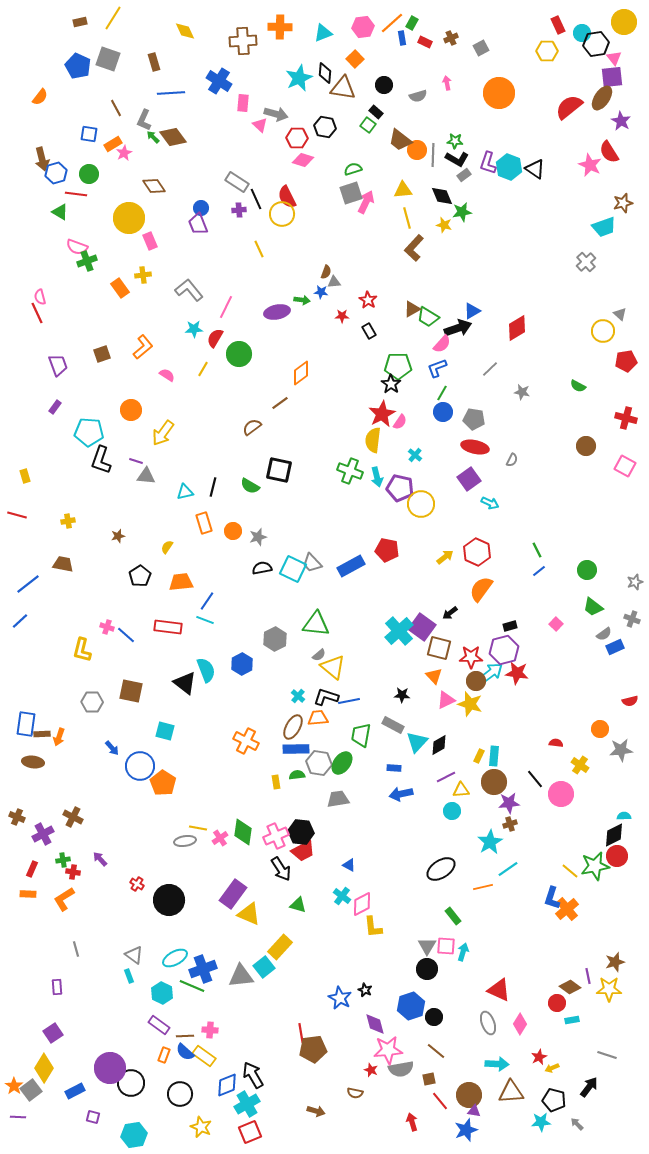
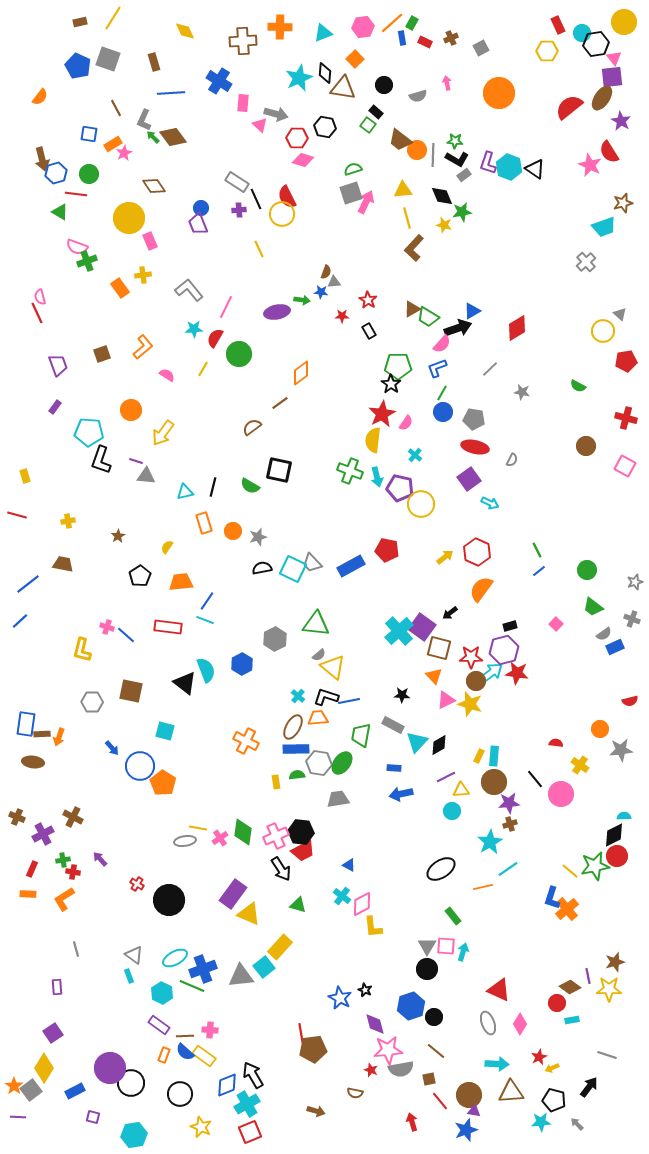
pink semicircle at (400, 422): moved 6 px right, 1 px down
brown star at (118, 536): rotated 16 degrees counterclockwise
